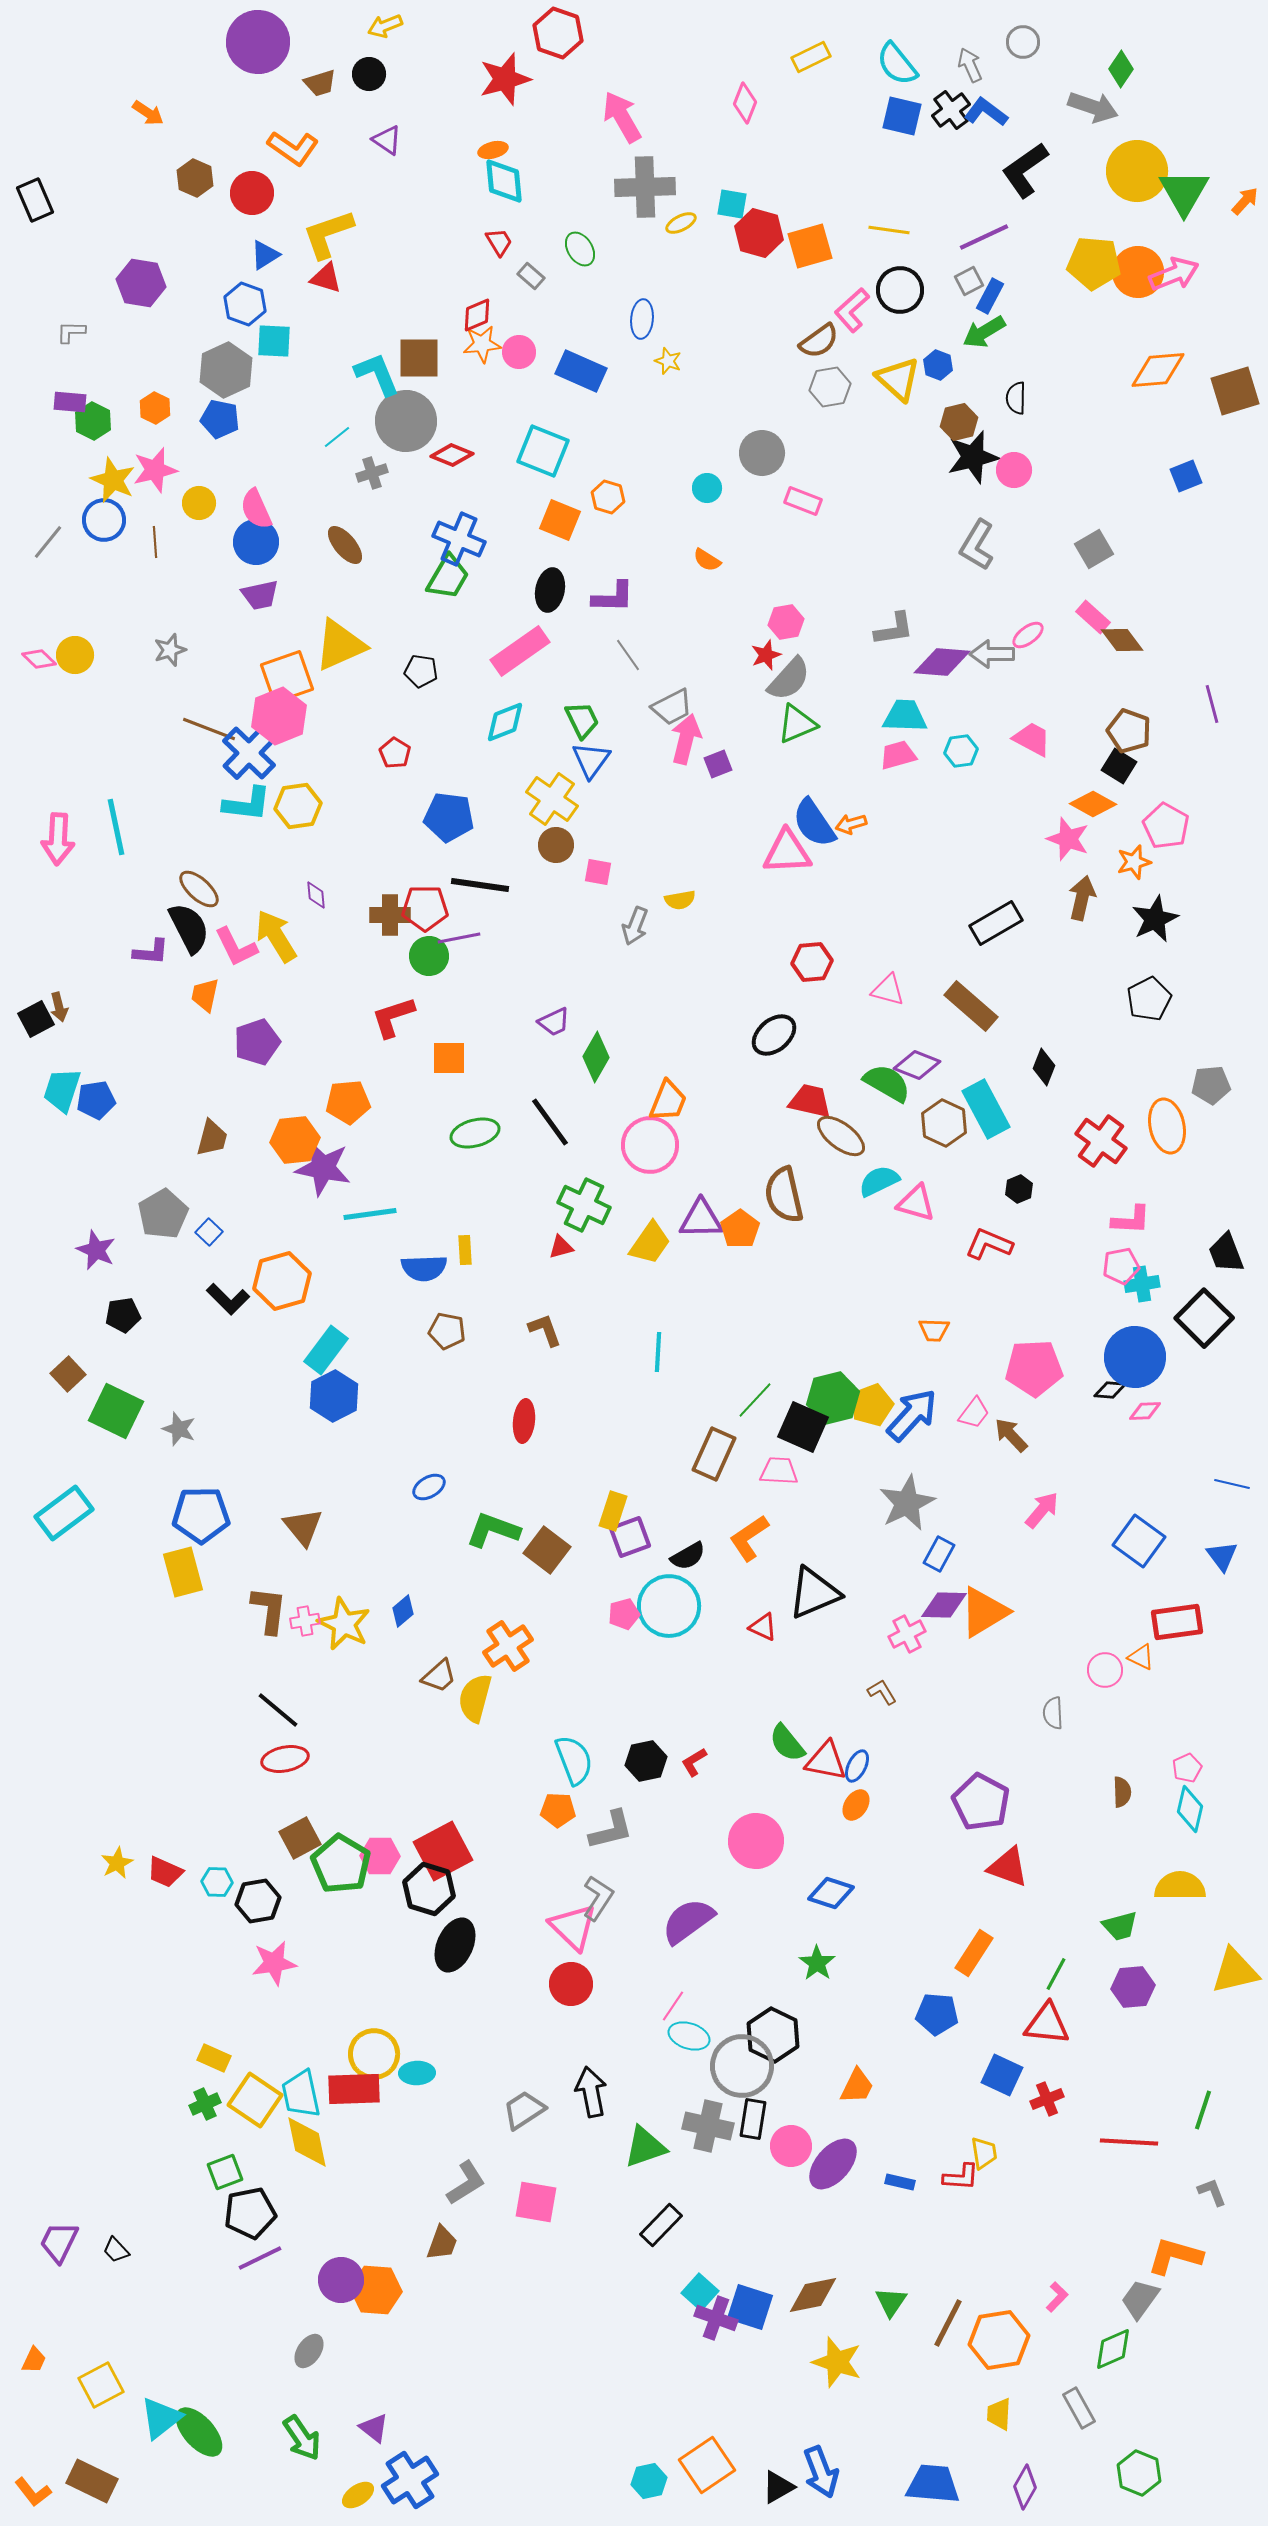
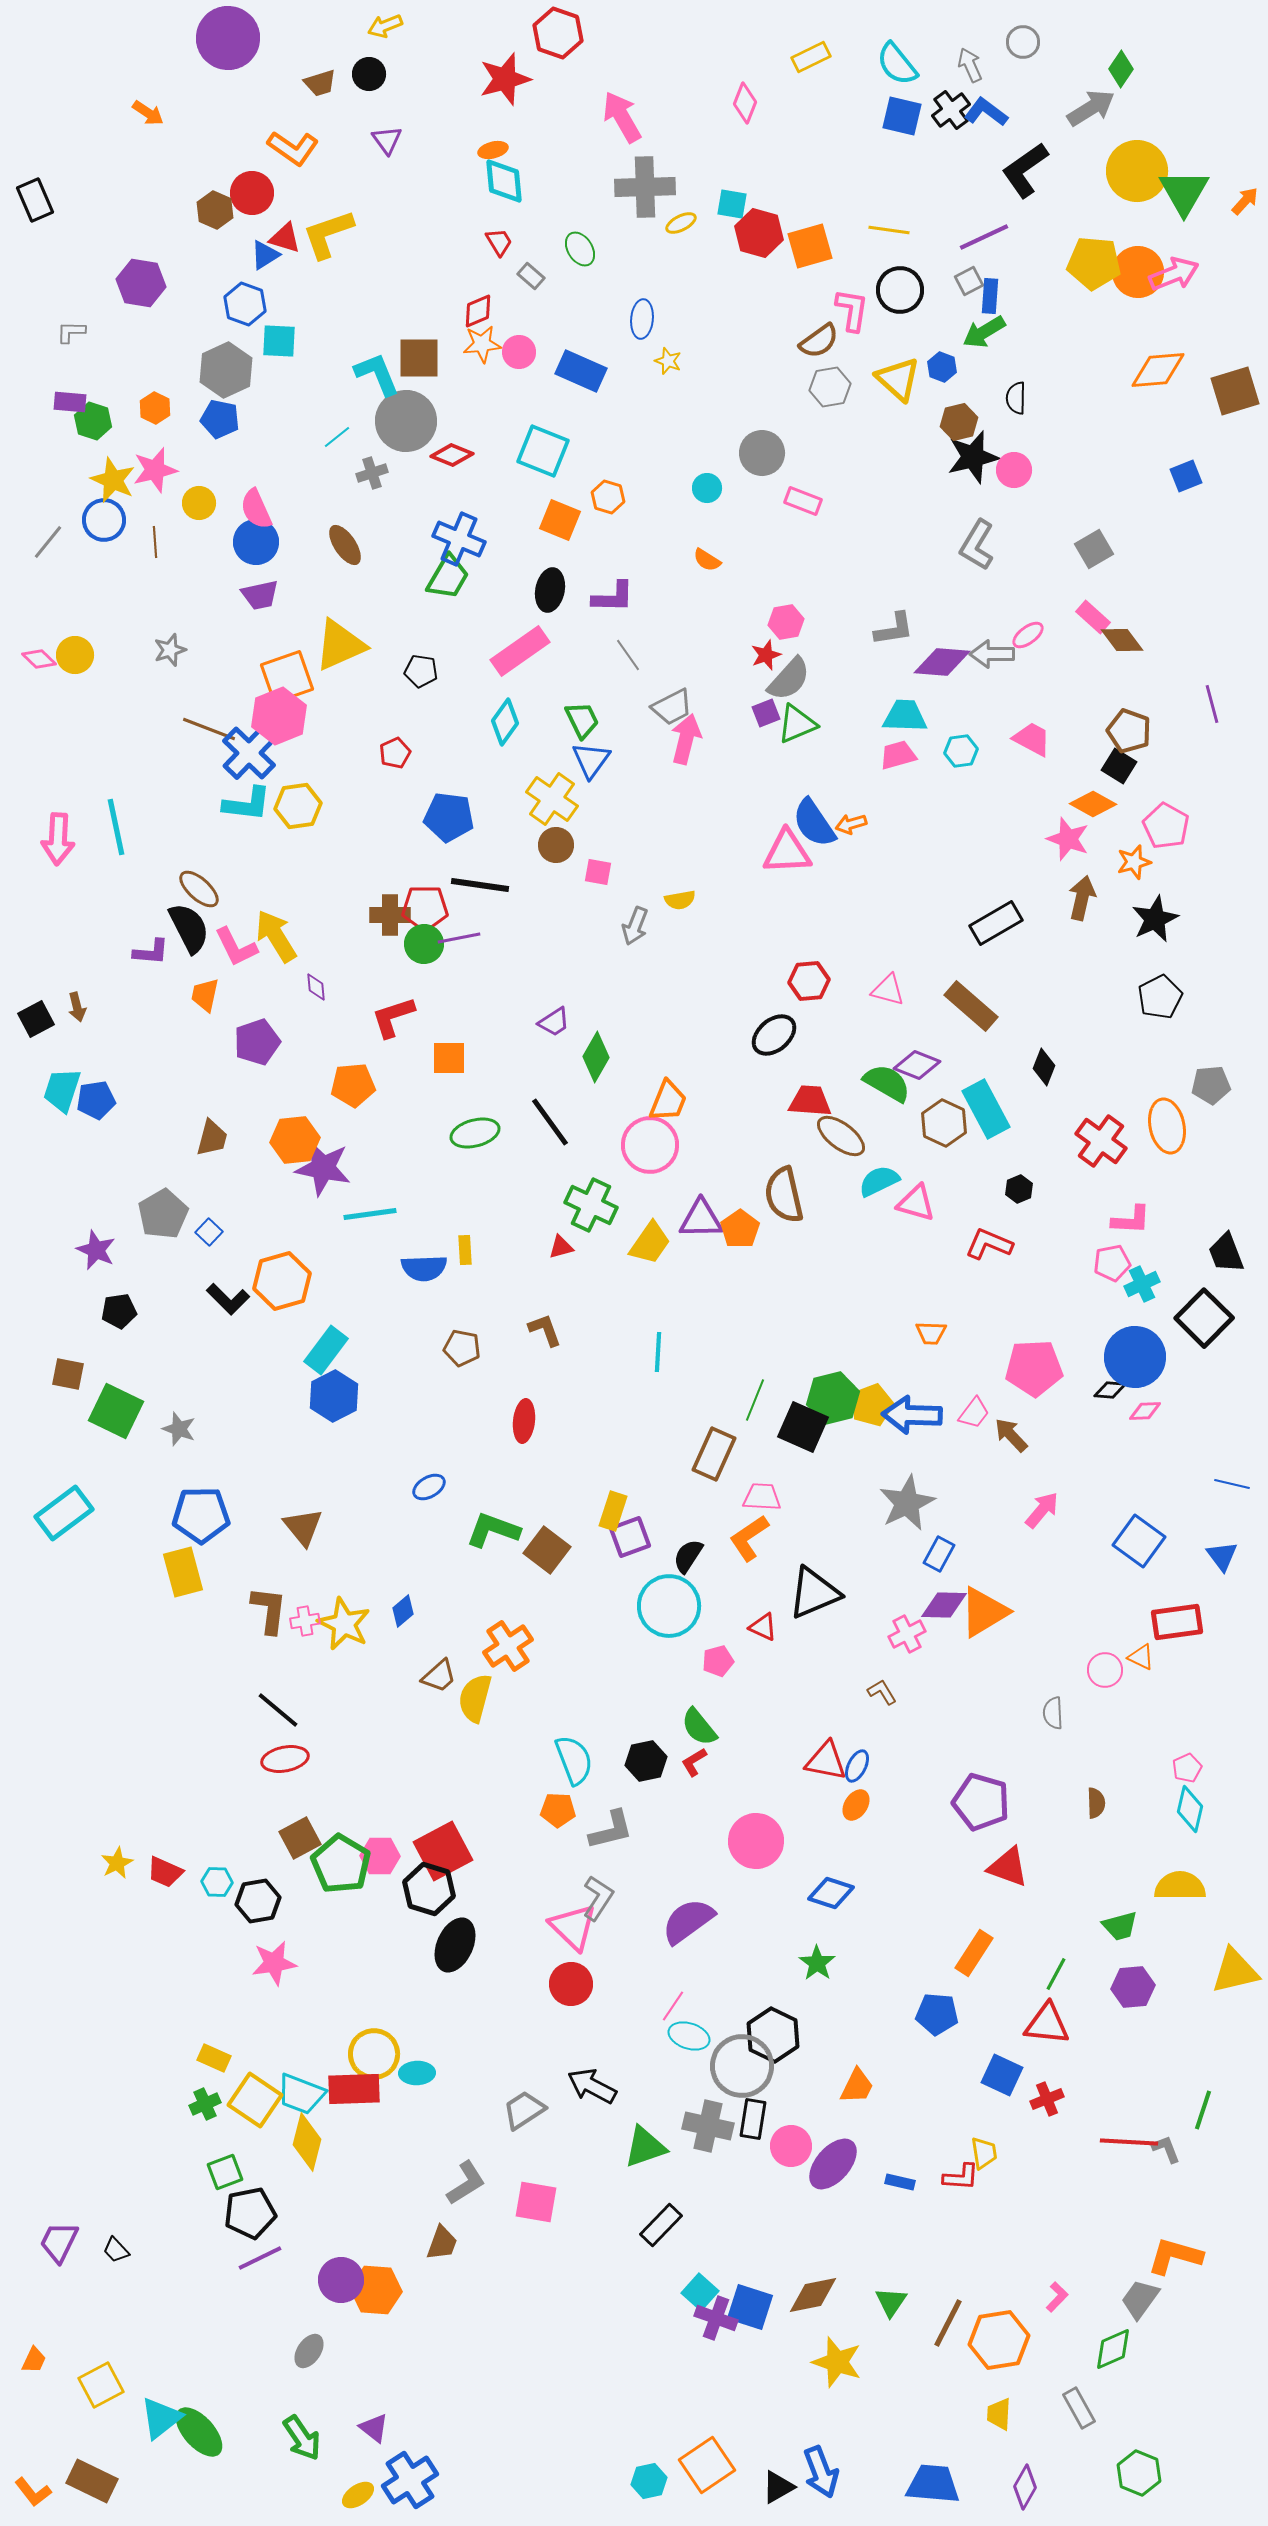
purple circle at (258, 42): moved 30 px left, 4 px up
gray arrow at (1093, 107): moved 2 px left, 1 px down; rotated 51 degrees counterclockwise
purple triangle at (387, 140): rotated 20 degrees clockwise
brown hexagon at (195, 178): moved 20 px right, 32 px down
red triangle at (326, 278): moved 41 px left, 40 px up
blue rectangle at (990, 296): rotated 24 degrees counterclockwise
pink L-shape at (852, 310): rotated 141 degrees clockwise
red diamond at (477, 315): moved 1 px right, 4 px up
cyan square at (274, 341): moved 5 px right
blue hexagon at (938, 365): moved 4 px right, 2 px down
green hexagon at (93, 421): rotated 9 degrees counterclockwise
brown ellipse at (345, 545): rotated 6 degrees clockwise
cyan diamond at (505, 722): rotated 33 degrees counterclockwise
red pentagon at (395, 753): rotated 16 degrees clockwise
purple square at (718, 764): moved 48 px right, 51 px up
purple diamond at (316, 895): moved 92 px down
green circle at (429, 956): moved 5 px left, 12 px up
red hexagon at (812, 962): moved 3 px left, 19 px down
black pentagon at (1149, 999): moved 11 px right, 2 px up
brown arrow at (59, 1007): moved 18 px right
purple trapezoid at (554, 1022): rotated 8 degrees counterclockwise
red trapezoid at (810, 1101): rotated 9 degrees counterclockwise
orange pentagon at (348, 1102): moved 5 px right, 17 px up
green cross at (584, 1205): moved 7 px right
pink pentagon at (1121, 1266): moved 9 px left, 3 px up
cyan cross at (1142, 1284): rotated 16 degrees counterclockwise
black pentagon at (123, 1315): moved 4 px left, 4 px up
orange trapezoid at (934, 1330): moved 3 px left, 3 px down
brown pentagon at (447, 1331): moved 15 px right, 17 px down
brown square at (68, 1374): rotated 36 degrees counterclockwise
green line at (755, 1400): rotated 21 degrees counterclockwise
blue arrow at (912, 1415): rotated 130 degrees counterclockwise
pink trapezoid at (779, 1471): moved 17 px left, 26 px down
black semicircle at (688, 1556): rotated 153 degrees clockwise
pink pentagon at (624, 1614): moved 94 px right, 47 px down
green semicircle at (787, 1743): moved 88 px left, 16 px up
brown semicircle at (1122, 1792): moved 26 px left, 11 px down
purple pentagon at (981, 1802): rotated 12 degrees counterclockwise
black arrow at (591, 2092): moved 1 px right, 6 px up; rotated 51 degrees counterclockwise
cyan trapezoid at (301, 2094): rotated 57 degrees counterclockwise
yellow diamond at (307, 2142): rotated 26 degrees clockwise
gray L-shape at (1212, 2192): moved 46 px left, 43 px up
